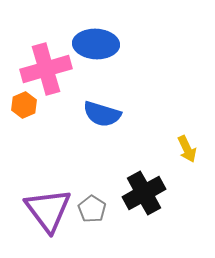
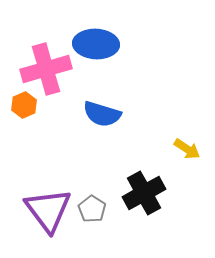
yellow arrow: rotated 32 degrees counterclockwise
